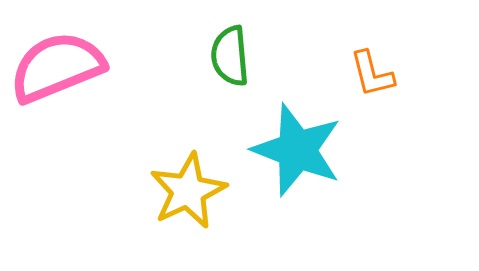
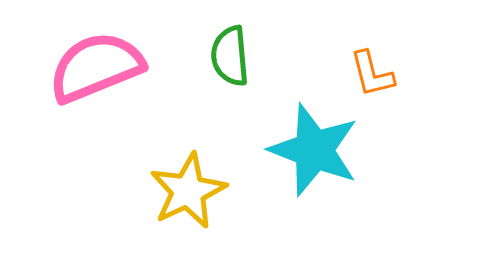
pink semicircle: moved 39 px right
cyan star: moved 17 px right
